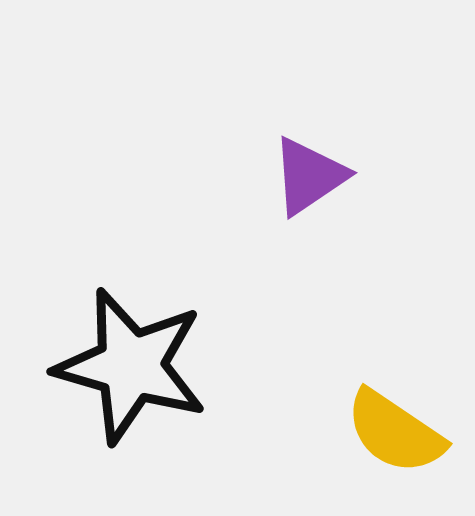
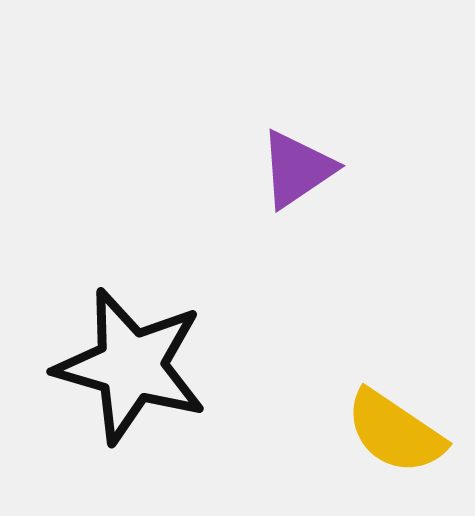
purple triangle: moved 12 px left, 7 px up
